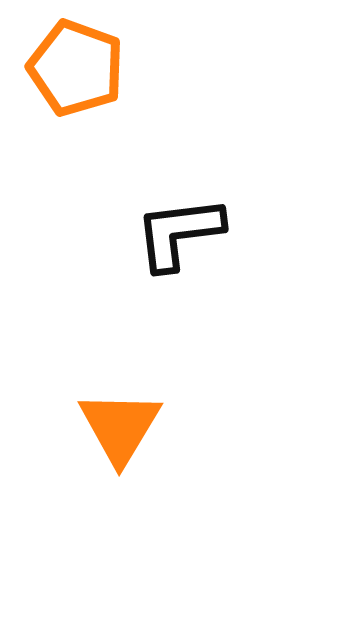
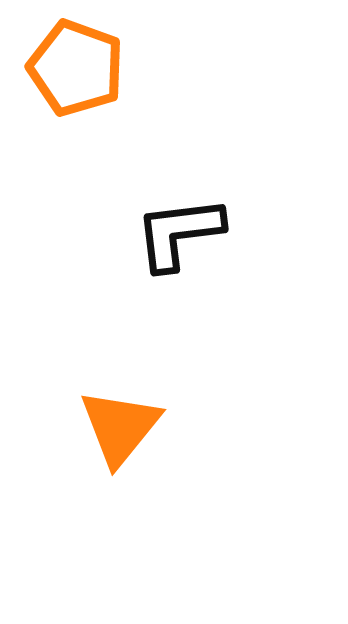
orange triangle: rotated 8 degrees clockwise
